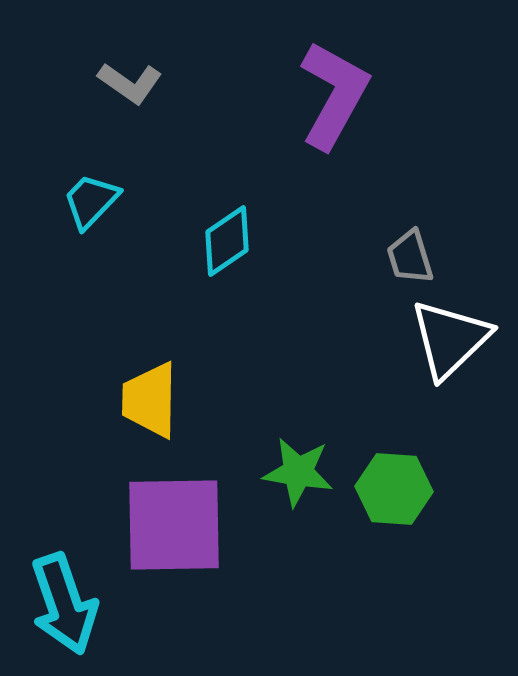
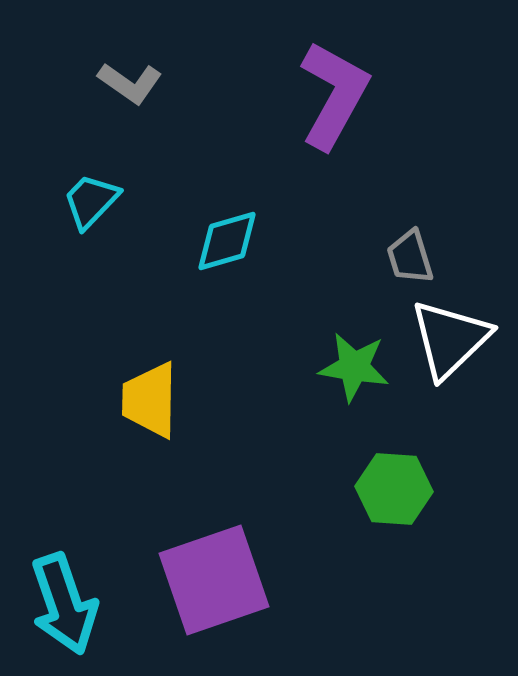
cyan diamond: rotated 18 degrees clockwise
green star: moved 56 px right, 105 px up
purple square: moved 40 px right, 55 px down; rotated 18 degrees counterclockwise
